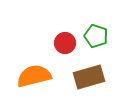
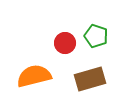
brown rectangle: moved 1 px right, 2 px down
